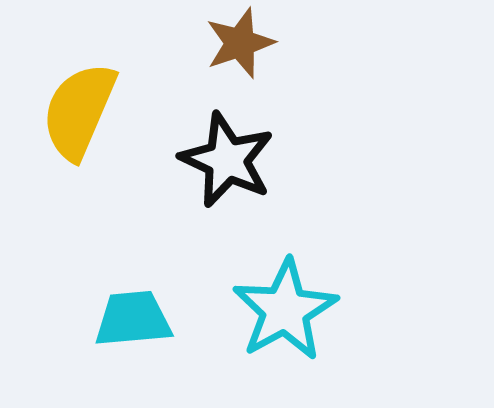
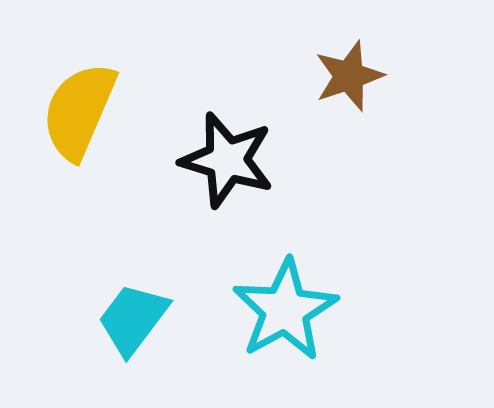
brown star: moved 109 px right, 33 px down
black star: rotated 8 degrees counterclockwise
cyan trapezoid: rotated 48 degrees counterclockwise
